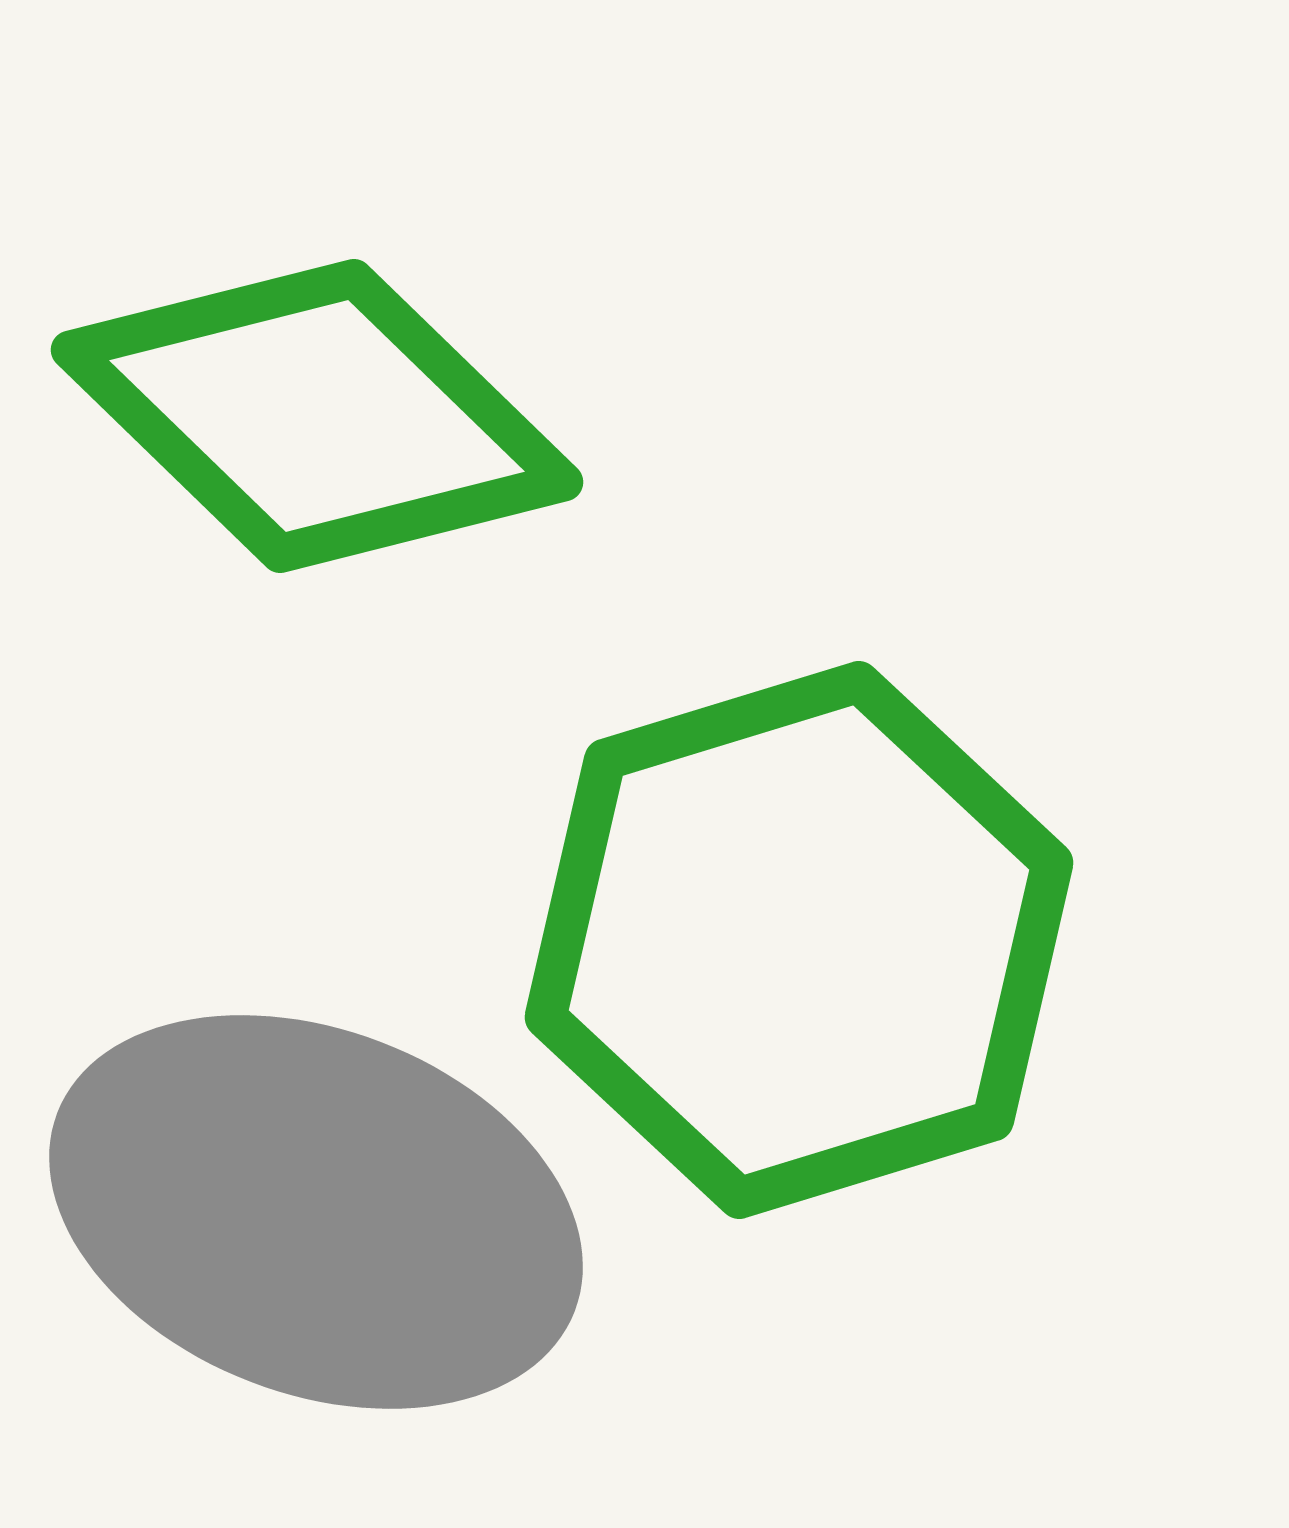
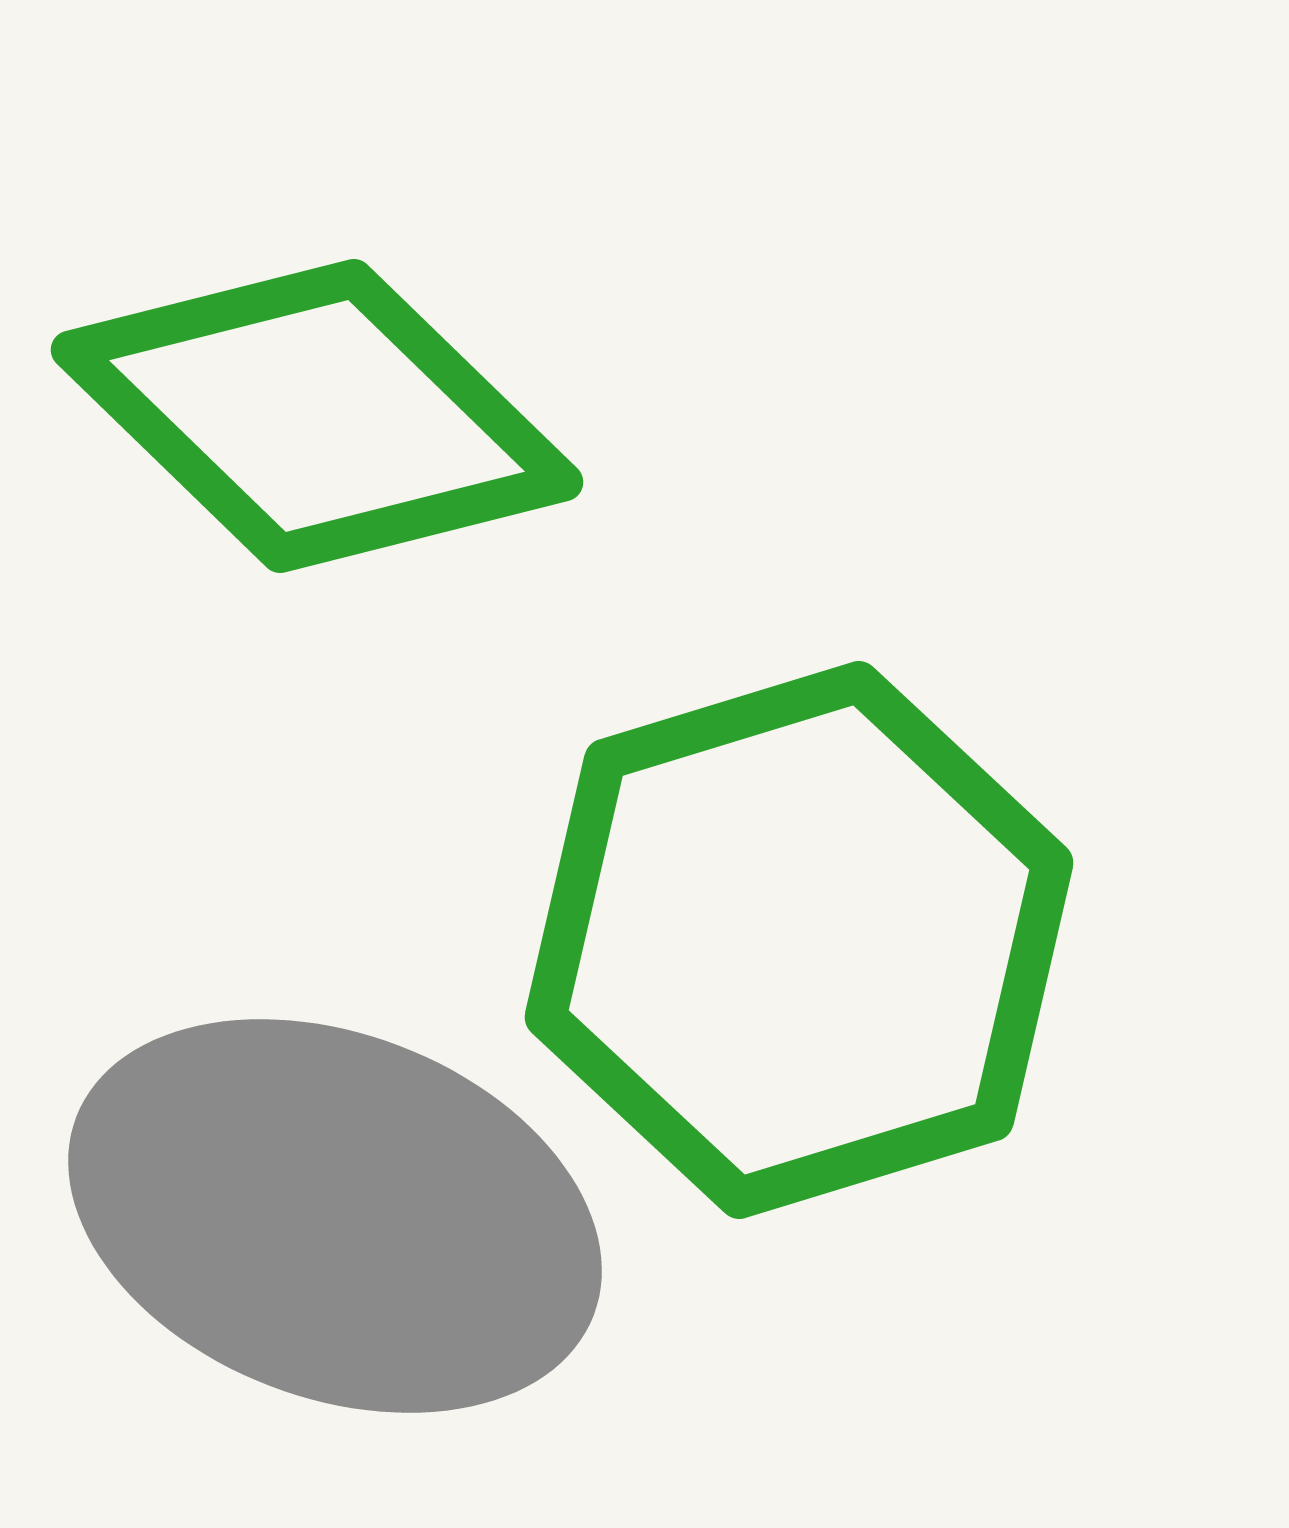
gray ellipse: moved 19 px right, 4 px down
